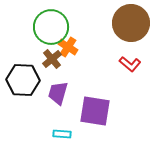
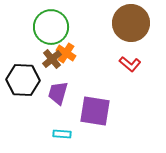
orange cross: moved 2 px left, 6 px down
